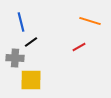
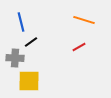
orange line: moved 6 px left, 1 px up
yellow square: moved 2 px left, 1 px down
